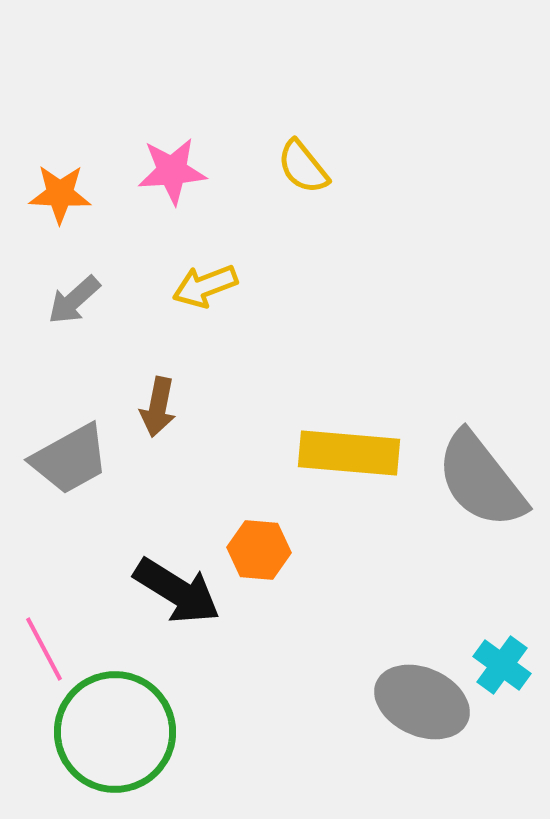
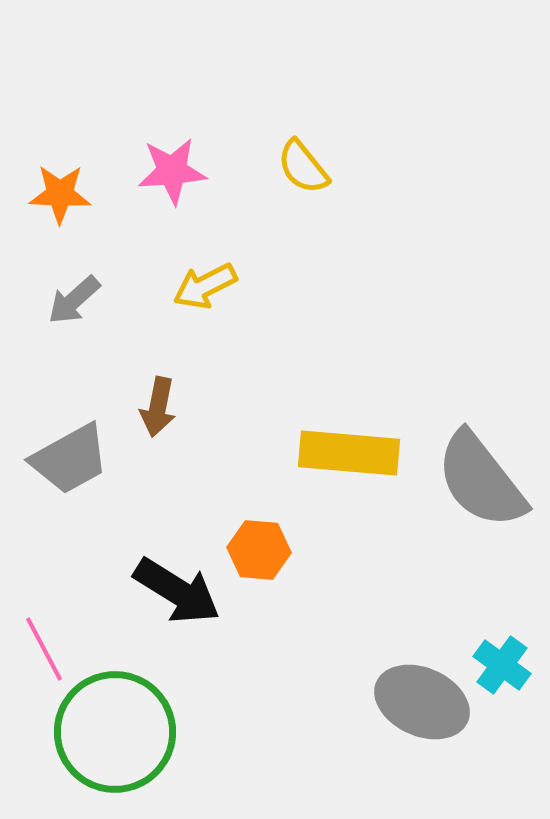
yellow arrow: rotated 6 degrees counterclockwise
